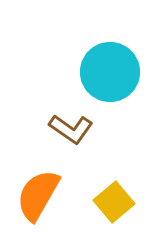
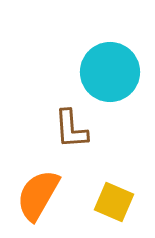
brown L-shape: rotated 51 degrees clockwise
yellow square: rotated 27 degrees counterclockwise
